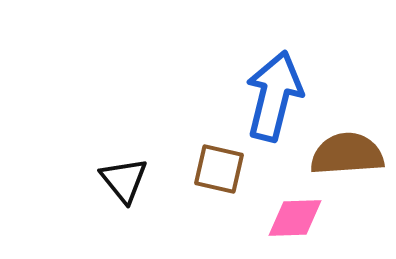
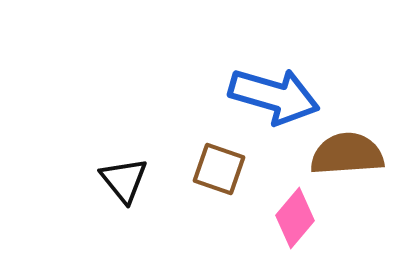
blue arrow: rotated 92 degrees clockwise
brown square: rotated 6 degrees clockwise
pink diamond: rotated 48 degrees counterclockwise
